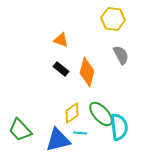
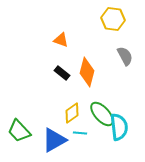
gray semicircle: moved 4 px right, 1 px down
black rectangle: moved 1 px right, 4 px down
green ellipse: moved 1 px right
green trapezoid: moved 1 px left, 1 px down
blue triangle: moved 4 px left; rotated 16 degrees counterclockwise
